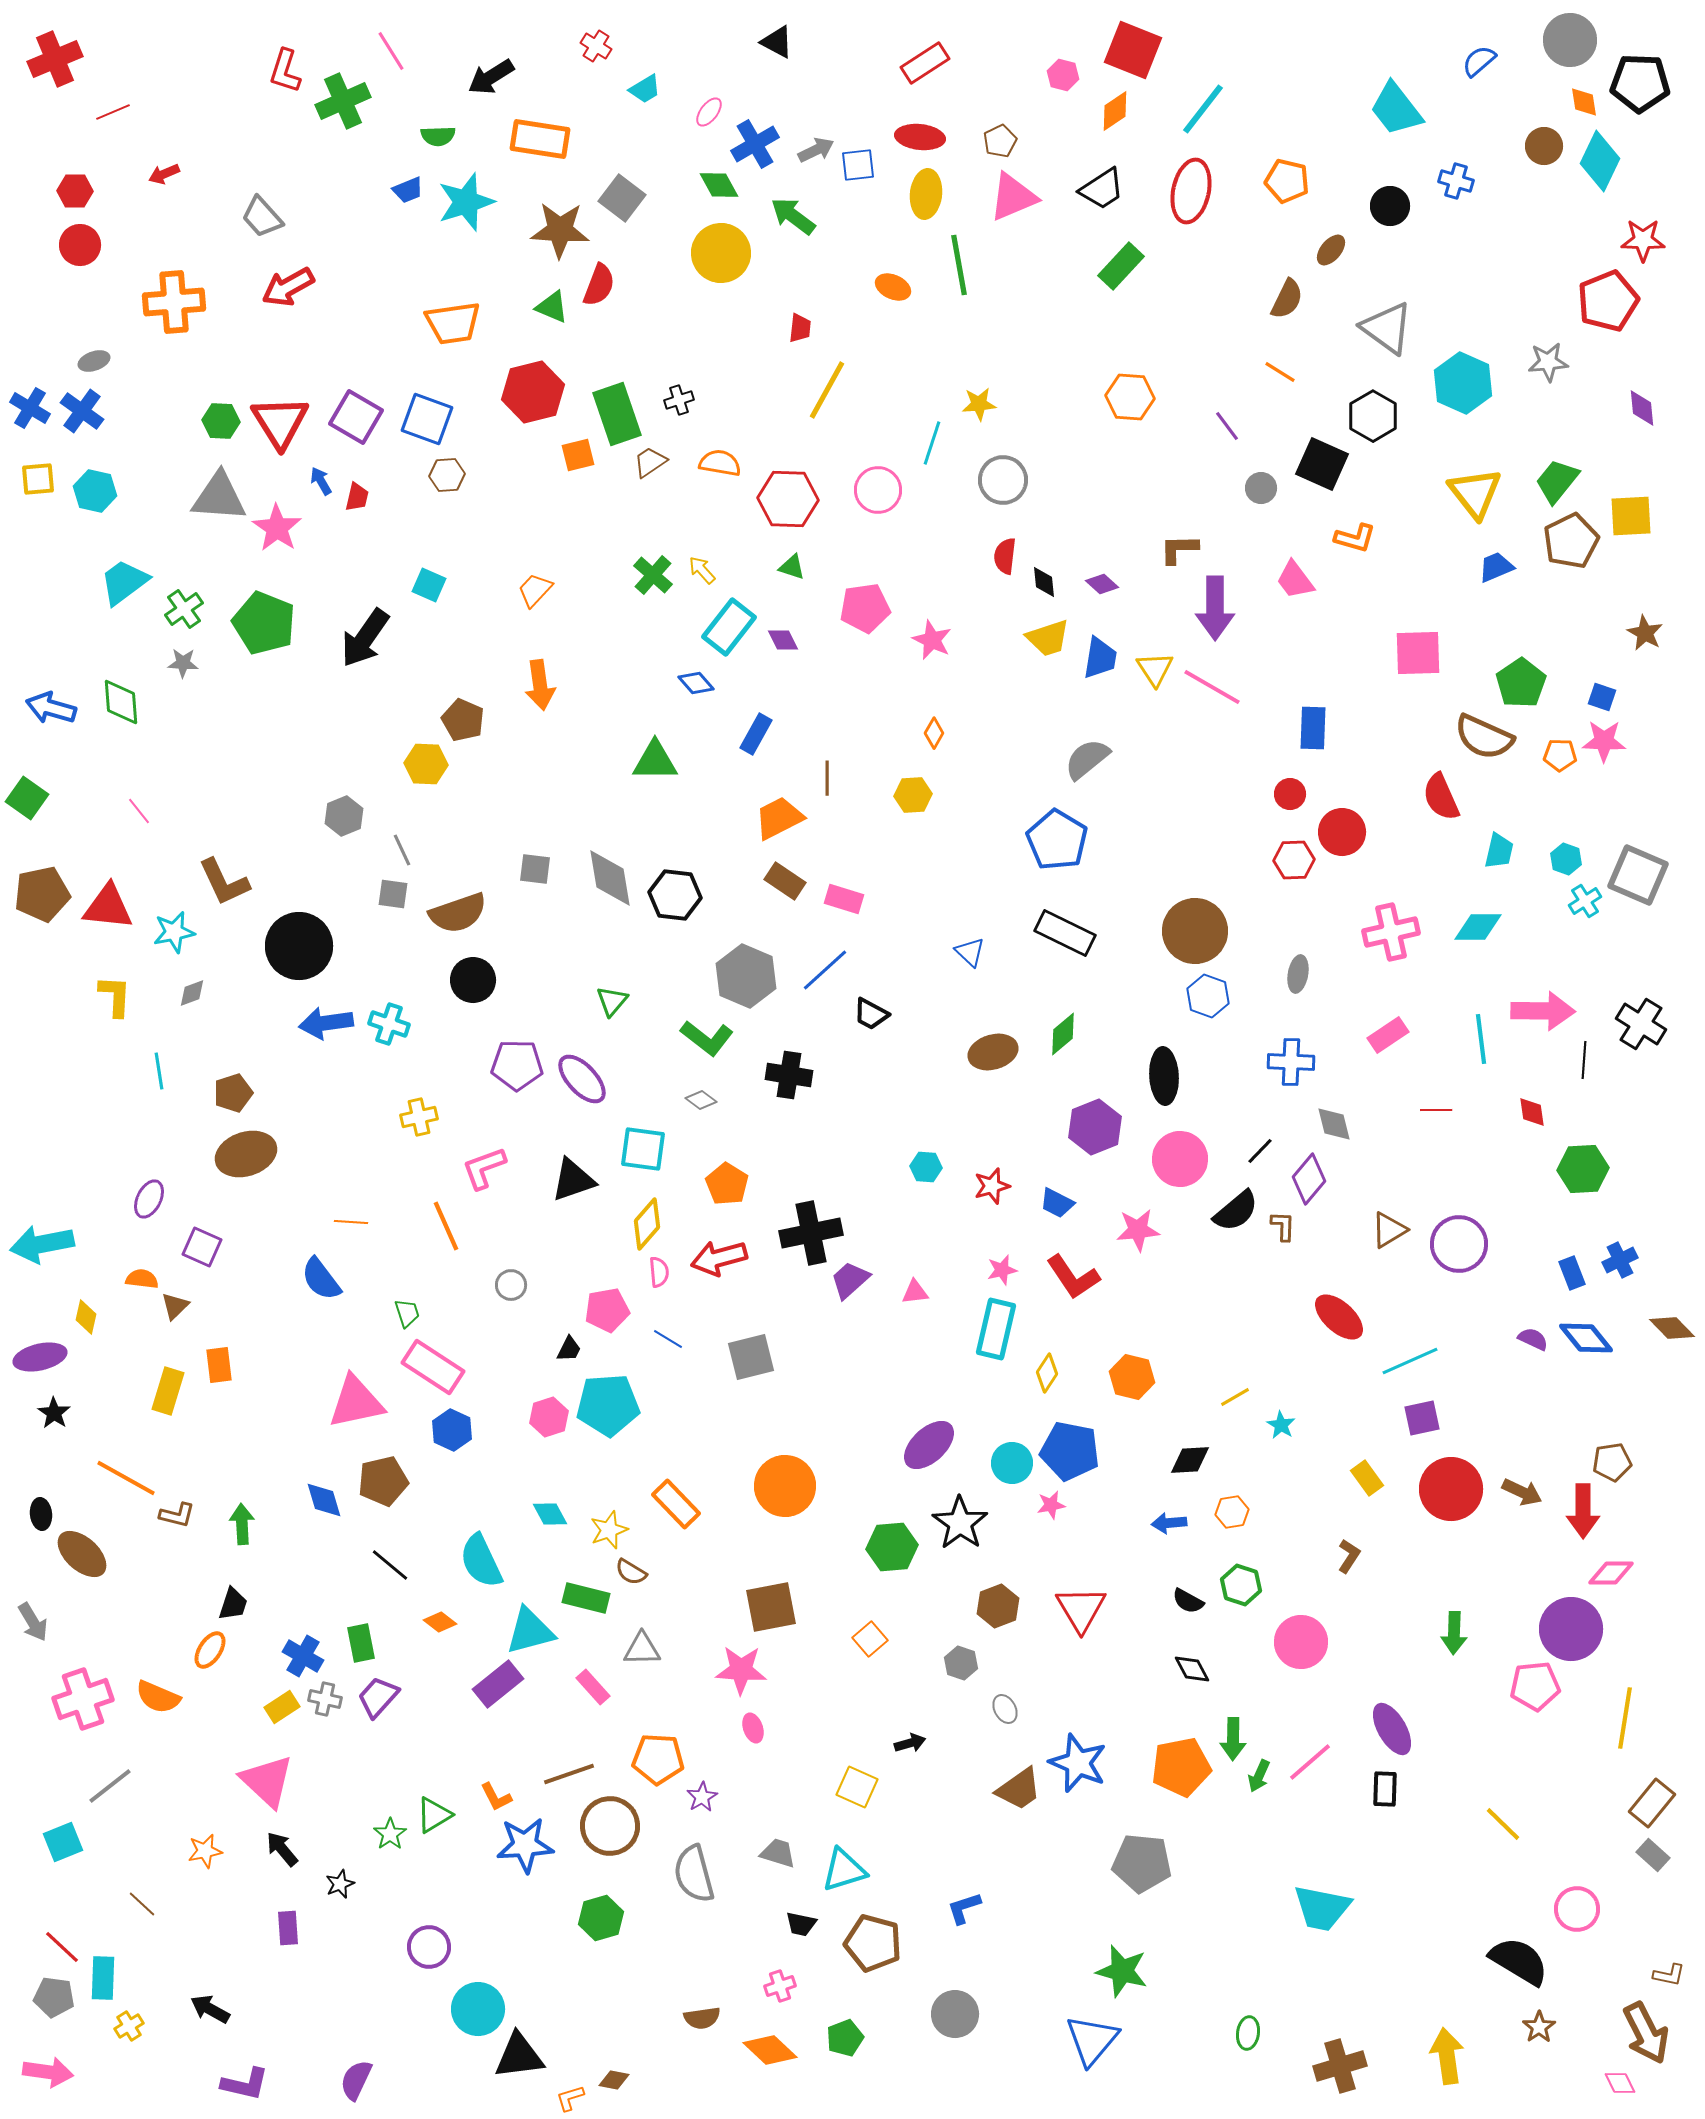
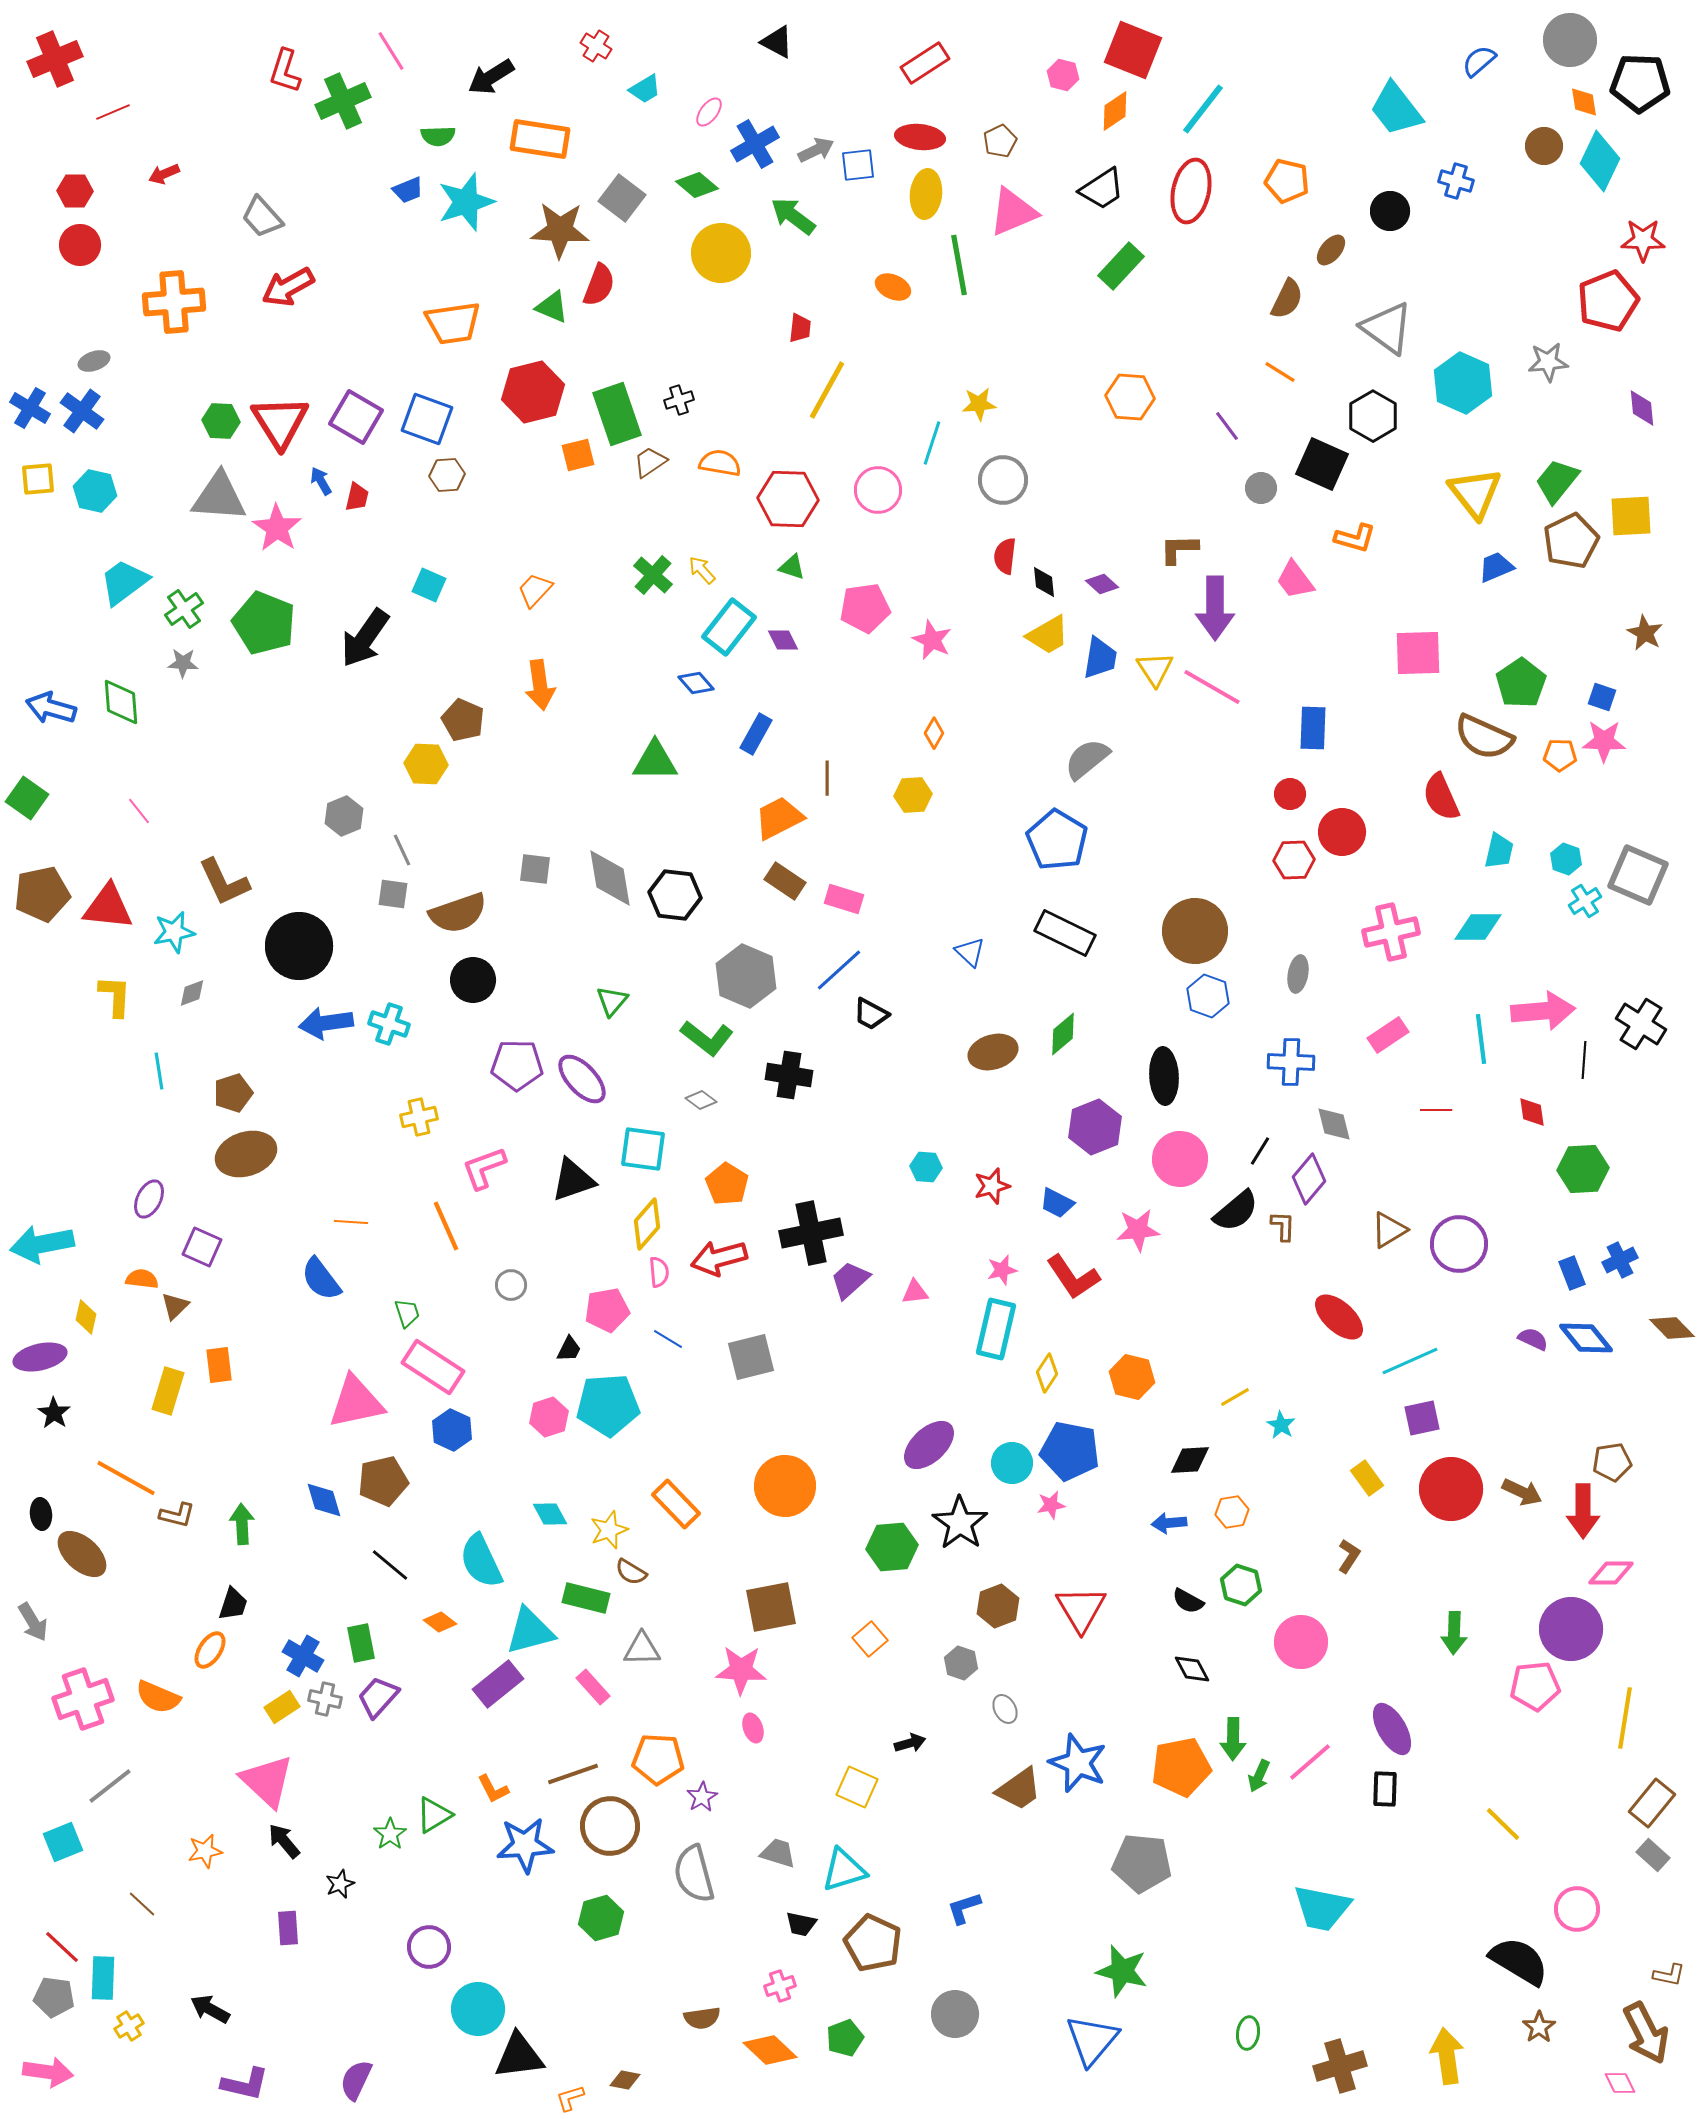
green diamond at (719, 185): moved 22 px left; rotated 21 degrees counterclockwise
pink triangle at (1013, 197): moved 15 px down
black circle at (1390, 206): moved 5 px down
yellow trapezoid at (1048, 638): moved 3 px up; rotated 12 degrees counterclockwise
blue line at (825, 970): moved 14 px right
pink arrow at (1543, 1011): rotated 6 degrees counterclockwise
black line at (1260, 1151): rotated 12 degrees counterclockwise
brown line at (569, 1774): moved 4 px right
orange L-shape at (496, 1797): moved 3 px left, 8 px up
black arrow at (282, 1849): moved 2 px right, 8 px up
brown pentagon at (873, 1943): rotated 10 degrees clockwise
brown diamond at (614, 2080): moved 11 px right
